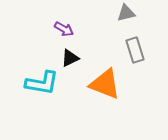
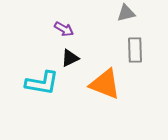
gray rectangle: rotated 15 degrees clockwise
